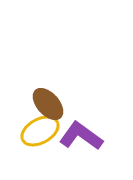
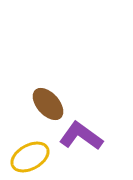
yellow ellipse: moved 10 px left, 26 px down
